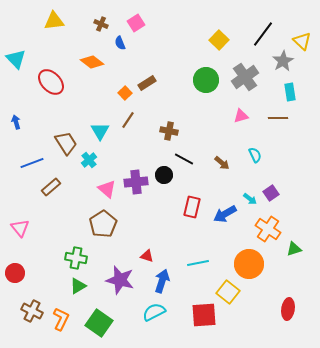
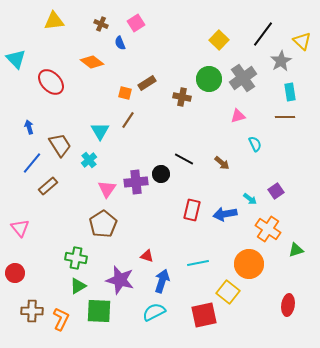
gray star at (283, 61): moved 2 px left
gray cross at (245, 77): moved 2 px left, 1 px down
green circle at (206, 80): moved 3 px right, 1 px up
orange square at (125, 93): rotated 32 degrees counterclockwise
pink triangle at (241, 116): moved 3 px left
brown line at (278, 118): moved 7 px right, 1 px up
blue arrow at (16, 122): moved 13 px right, 5 px down
brown cross at (169, 131): moved 13 px right, 34 px up
brown trapezoid at (66, 143): moved 6 px left, 2 px down
cyan semicircle at (255, 155): moved 11 px up
blue line at (32, 163): rotated 30 degrees counterclockwise
black circle at (164, 175): moved 3 px left, 1 px up
brown rectangle at (51, 187): moved 3 px left, 1 px up
pink triangle at (107, 189): rotated 24 degrees clockwise
purple square at (271, 193): moved 5 px right, 2 px up
red rectangle at (192, 207): moved 3 px down
blue arrow at (225, 214): rotated 20 degrees clockwise
green triangle at (294, 249): moved 2 px right, 1 px down
red ellipse at (288, 309): moved 4 px up
brown cross at (32, 311): rotated 25 degrees counterclockwise
red square at (204, 315): rotated 8 degrees counterclockwise
green square at (99, 323): moved 12 px up; rotated 32 degrees counterclockwise
